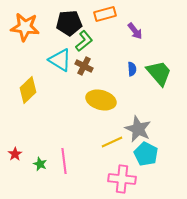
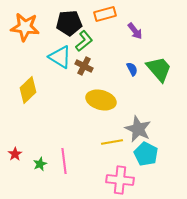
cyan triangle: moved 3 px up
blue semicircle: rotated 24 degrees counterclockwise
green trapezoid: moved 4 px up
yellow line: rotated 15 degrees clockwise
green star: rotated 24 degrees clockwise
pink cross: moved 2 px left, 1 px down
